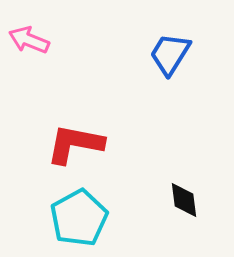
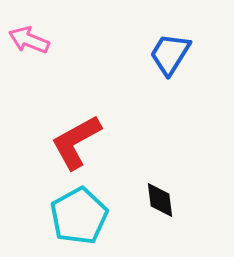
red L-shape: moved 1 px right, 2 px up; rotated 40 degrees counterclockwise
black diamond: moved 24 px left
cyan pentagon: moved 2 px up
